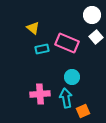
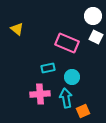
white circle: moved 1 px right, 1 px down
yellow triangle: moved 16 px left, 1 px down
white square: rotated 24 degrees counterclockwise
cyan rectangle: moved 6 px right, 19 px down
